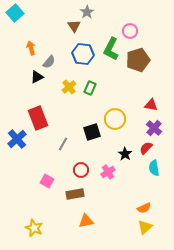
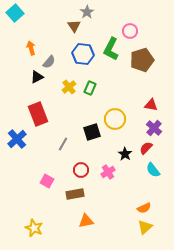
brown pentagon: moved 4 px right
red rectangle: moved 4 px up
cyan semicircle: moved 1 px left, 2 px down; rotated 28 degrees counterclockwise
